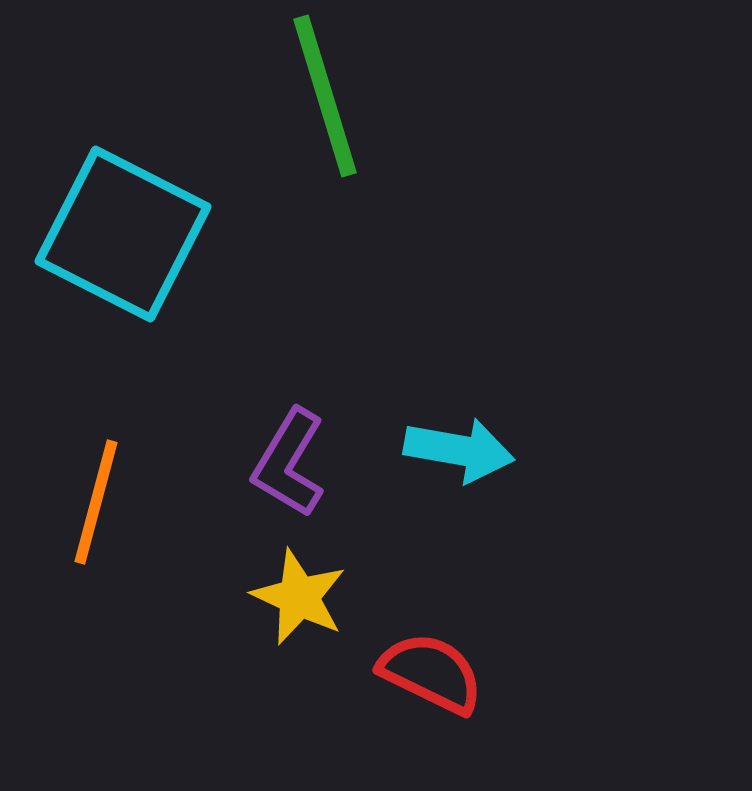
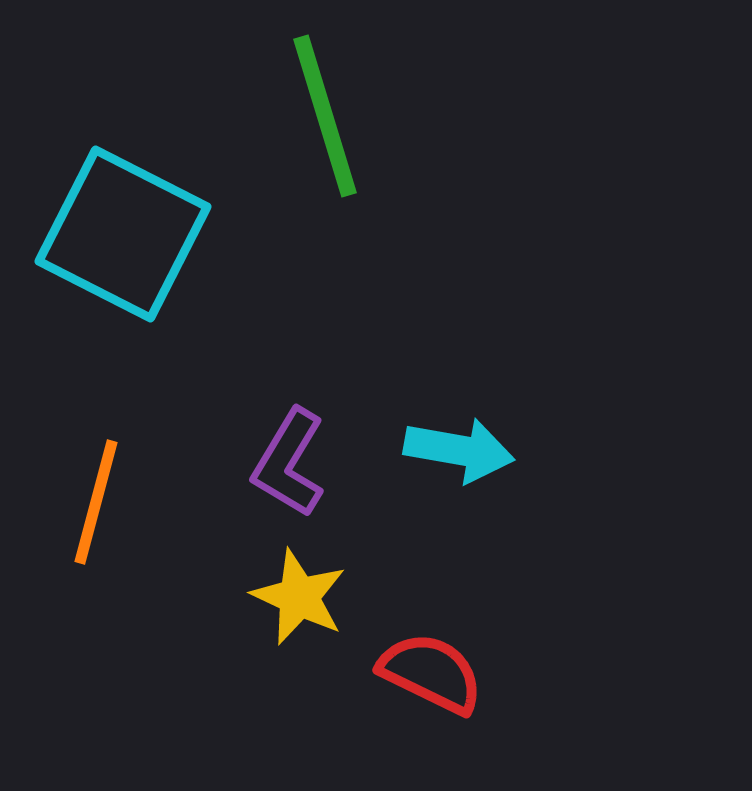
green line: moved 20 px down
